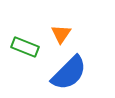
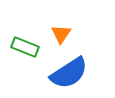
blue semicircle: rotated 12 degrees clockwise
